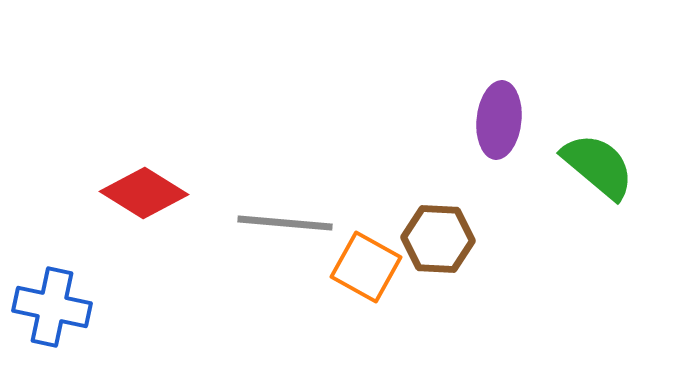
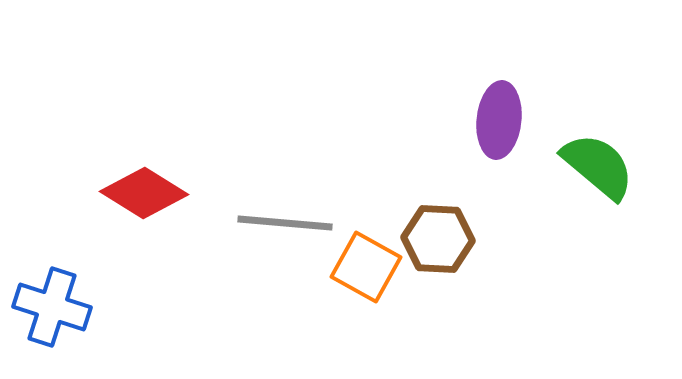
blue cross: rotated 6 degrees clockwise
